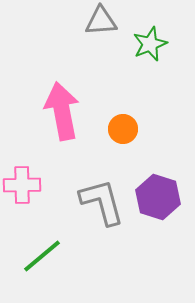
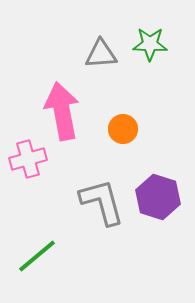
gray triangle: moved 33 px down
green star: rotated 24 degrees clockwise
pink cross: moved 6 px right, 26 px up; rotated 15 degrees counterclockwise
green line: moved 5 px left
